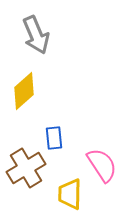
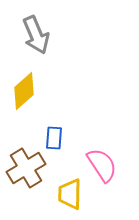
blue rectangle: rotated 10 degrees clockwise
